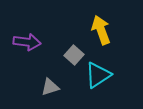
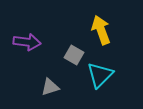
gray square: rotated 12 degrees counterclockwise
cyan triangle: moved 2 px right; rotated 12 degrees counterclockwise
